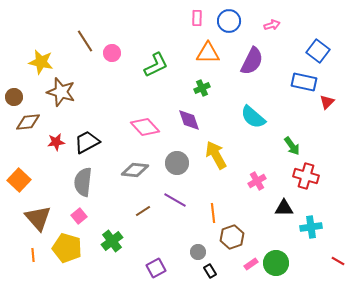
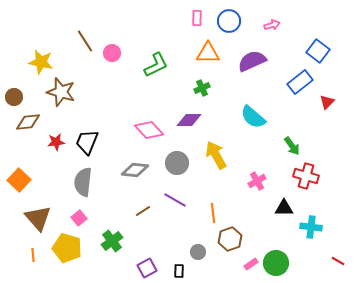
purple semicircle at (252, 61): rotated 140 degrees counterclockwise
blue rectangle at (304, 82): moved 4 px left; rotated 50 degrees counterclockwise
purple diamond at (189, 120): rotated 70 degrees counterclockwise
pink diamond at (145, 127): moved 4 px right, 3 px down
black trapezoid at (87, 142): rotated 40 degrees counterclockwise
pink square at (79, 216): moved 2 px down
cyan cross at (311, 227): rotated 15 degrees clockwise
brown hexagon at (232, 237): moved 2 px left, 2 px down
purple square at (156, 268): moved 9 px left
black rectangle at (210, 271): moved 31 px left; rotated 32 degrees clockwise
